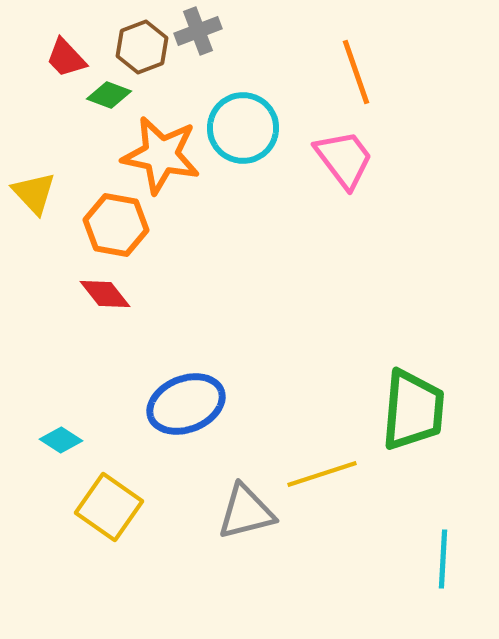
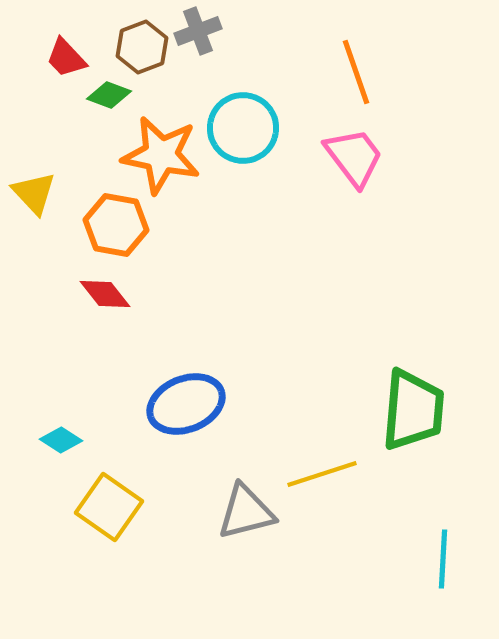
pink trapezoid: moved 10 px right, 2 px up
